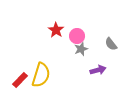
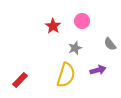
red star: moved 3 px left, 4 px up
pink circle: moved 5 px right, 15 px up
gray semicircle: moved 1 px left
gray star: moved 6 px left, 1 px up
yellow semicircle: moved 25 px right
